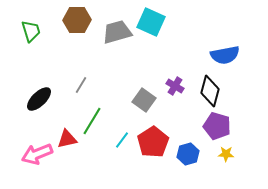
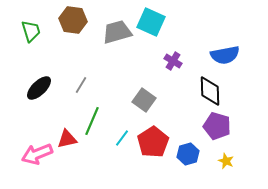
brown hexagon: moved 4 px left; rotated 8 degrees clockwise
purple cross: moved 2 px left, 25 px up
black diamond: rotated 16 degrees counterclockwise
black ellipse: moved 11 px up
green line: rotated 8 degrees counterclockwise
cyan line: moved 2 px up
yellow star: moved 7 px down; rotated 21 degrees clockwise
